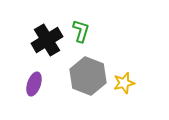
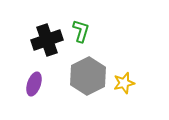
black cross: rotated 12 degrees clockwise
gray hexagon: rotated 12 degrees clockwise
